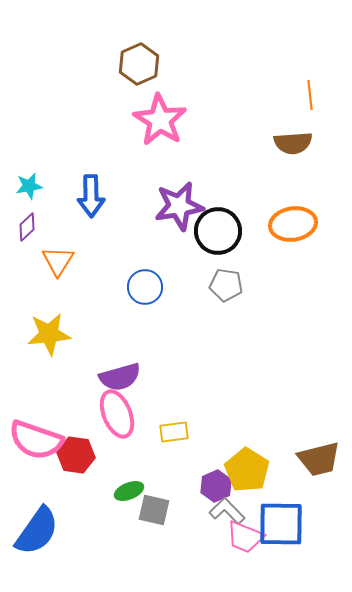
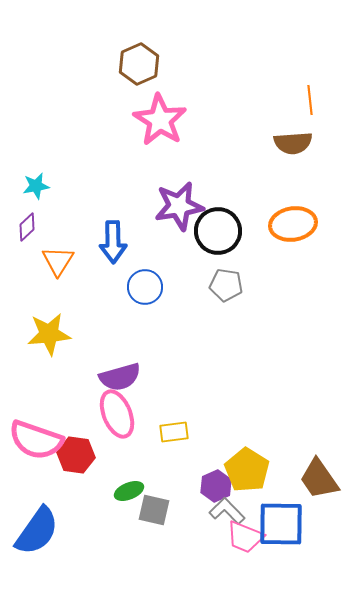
orange line: moved 5 px down
cyan star: moved 7 px right
blue arrow: moved 22 px right, 46 px down
brown trapezoid: moved 20 px down; rotated 69 degrees clockwise
